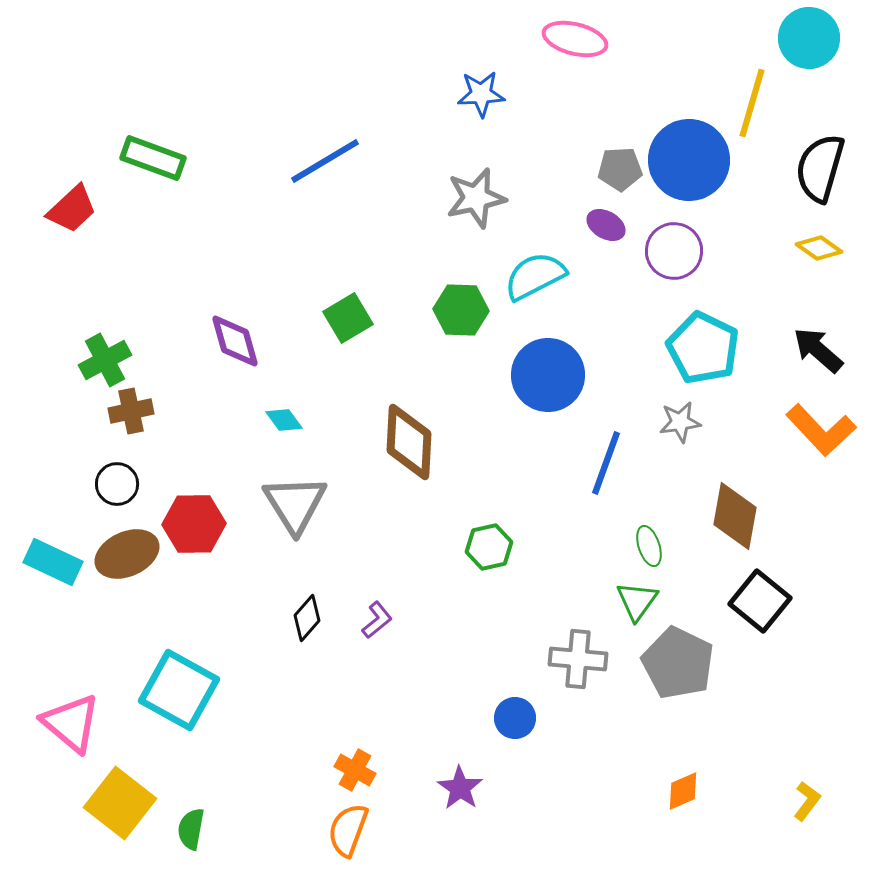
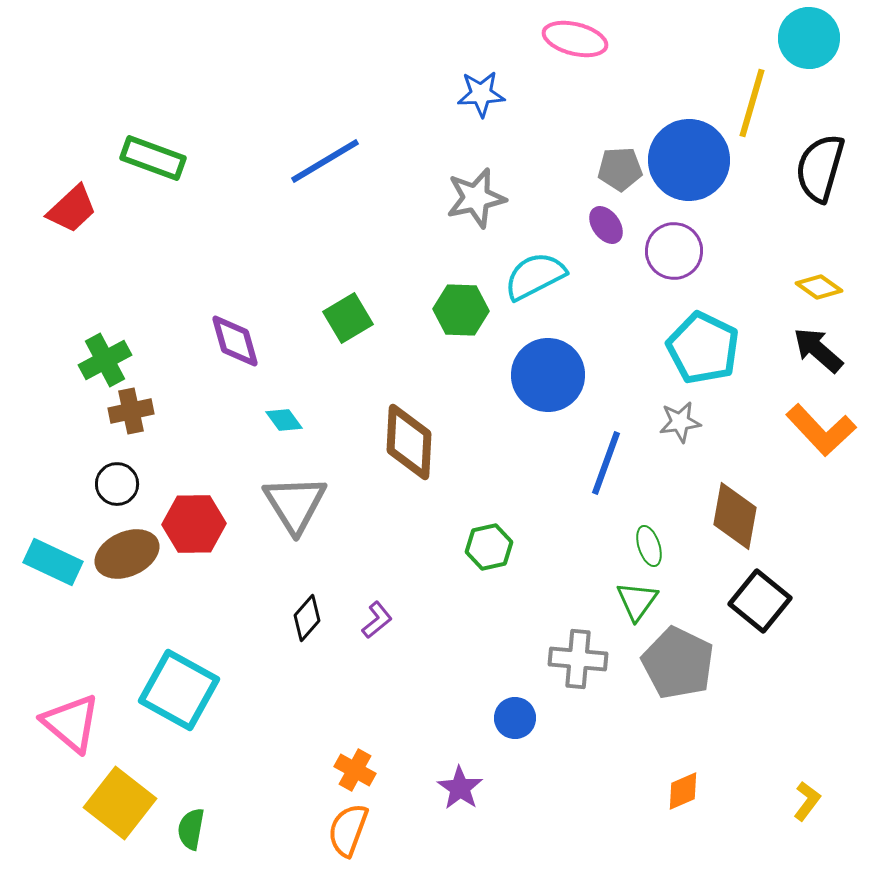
purple ellipse at (606, 225): rotated 24 degrees clockwise
yellow diamond at (819, 248): moved 39 px down
